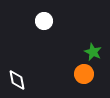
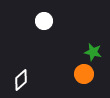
green star: rotated 12 degrees counterclockwise
white diamond: moved 4 px right; rotated 60 degrees clockwise
